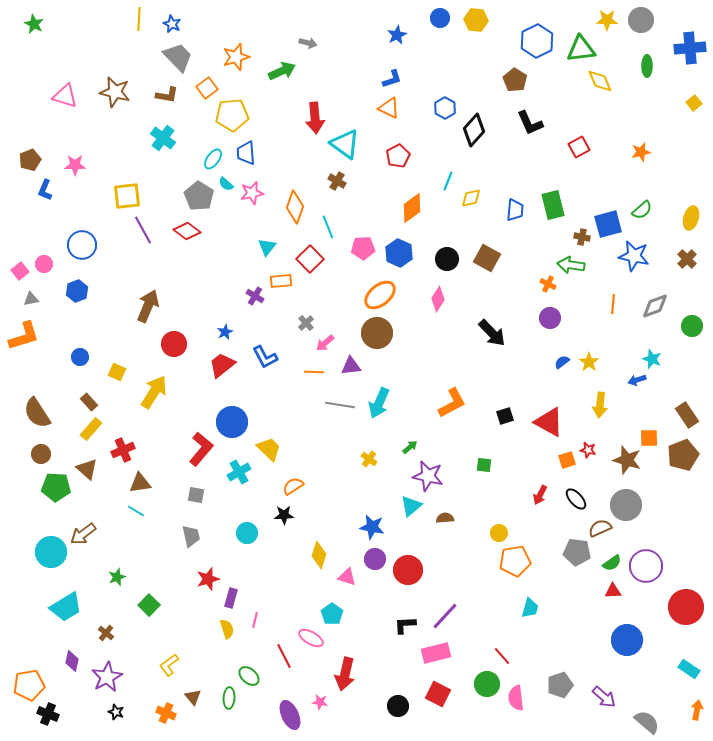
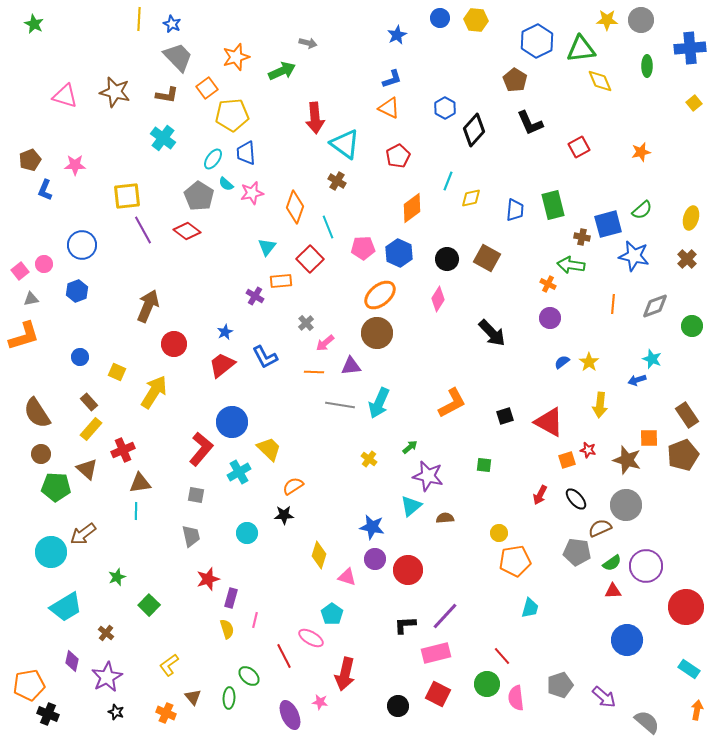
cyan line at (136, 511): rotated 60 degrees clockwise
